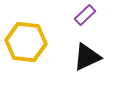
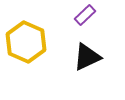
yellow hexagon: rotated 18 degrees clockwise
